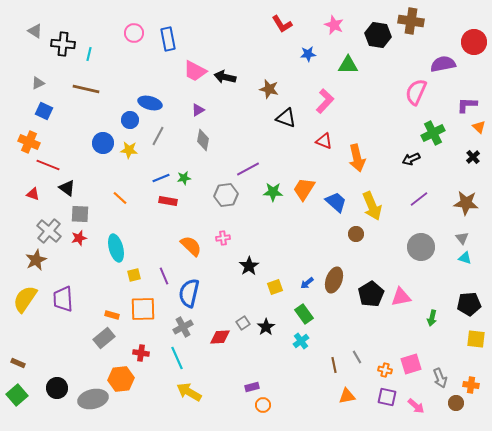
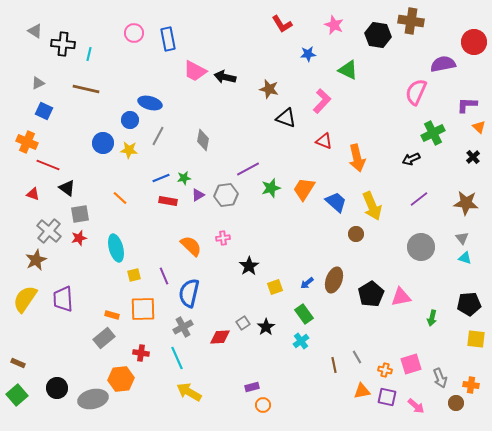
green triangle at (348, 65): moved 5 px down; rotated 25 degrees clockwise
pink L-shape at (325, 101): moved 3 px left
purple triangle at (198, 110): moved 85 px down
orange cross at (29, 142): moved 2 px left
green star at (273, 192): moved 2 px left, 4 px up; rotated 18 degrees counterclockwise
gray square at (80, 214): rotated 12 degrees counterclockwise
orange triangle at (347, 396): moved 15 px right, 5 px up
